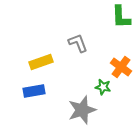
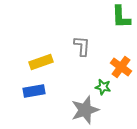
gray L-shape: moved 4 px right, 3 px down; rotated 25 degrees clockwise
gray star: moved 3 px right
